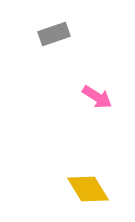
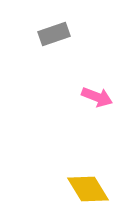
pink arrow: rotated 12 degrees counterclockwise
